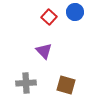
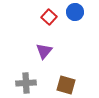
purple triangle: rotated 24 degrees clockwise
